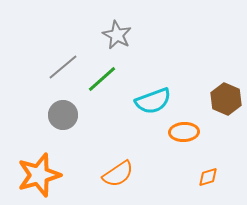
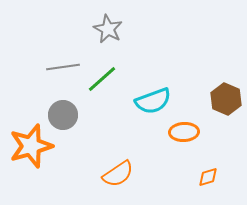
gray star: moved 9 px left, 6 px up
gray line: rotated 32 degrees clockwise
orange star: moved 8 px left, 29 px up
